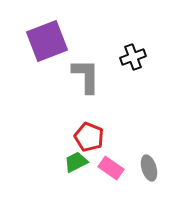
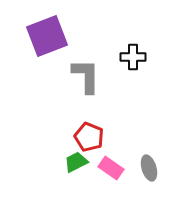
purple square: moved 5 px up
black cross: rotated 20 degrees clockwise
